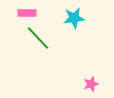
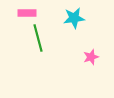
green line: rotated 28 degrees clockwise
pink star: moved 27 px up
